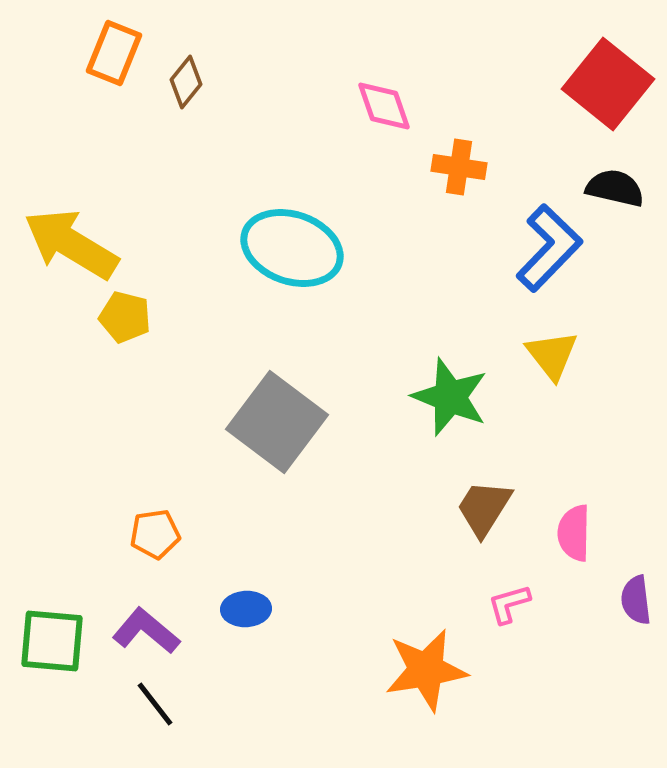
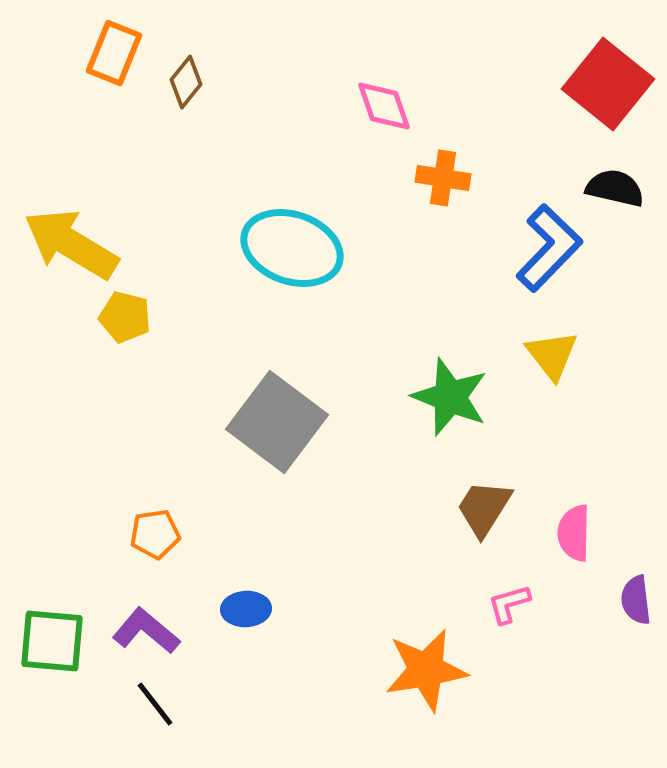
orange cross: moved 16 px left, 11 px down
